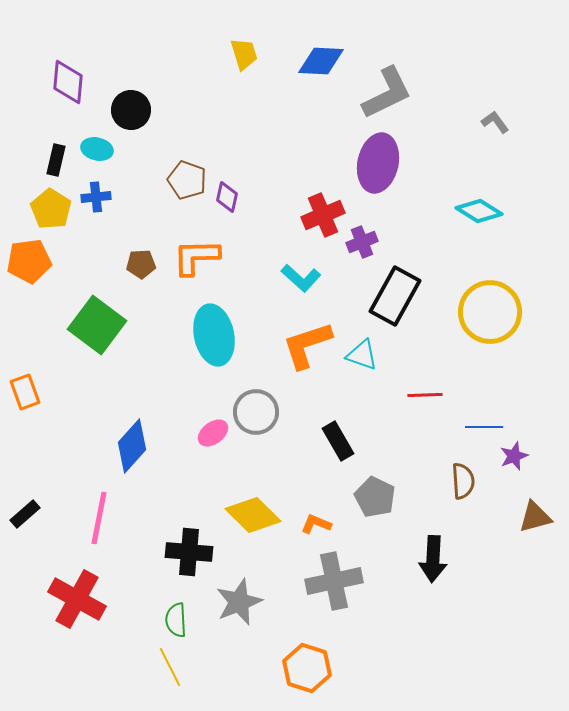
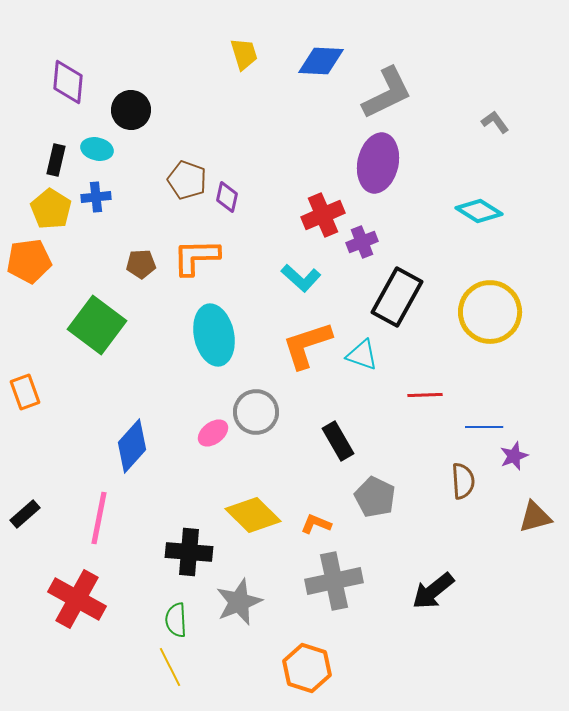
black rectangle at (395, 296): moved 2 px right, 1 px down
black arrow at (433, 559): moved 32 px down; rotated 48 degrees clockwise
